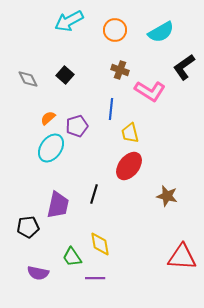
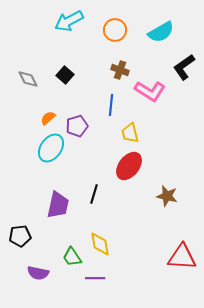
blue line: moved 4 px up
black pentagon: moved 8 px left, 9 px down
